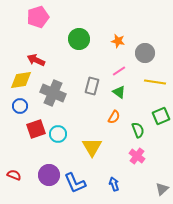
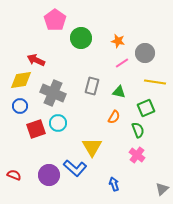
pink pentagon: moved 17 px right, 3 px down; rotated 20 degrees counterclockwise
green circle: moved 2 px right, 1 px up
pink line: moved 3 px right, 8 px up
green triangle: rotated 24 degrees counterclockwise
green square: moved 15 px left, 8 px up
cyan circle: moved 11 px up
pink cross: moved 1 px up
blue L-shape: moved 15 px up; rotated 25 degrees counterclockwise
